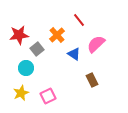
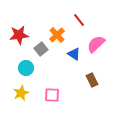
gray square: moved 4 px right
pink square: moved 4 px right, 1 px up; rotated 28 degrees clockwise
